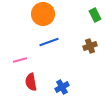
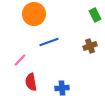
orange circle: moved 9 px left
pink line: rotated 32 degrees counterclockwise
blue cross: moved 1 px down; rotated 24 degrees clockwise
